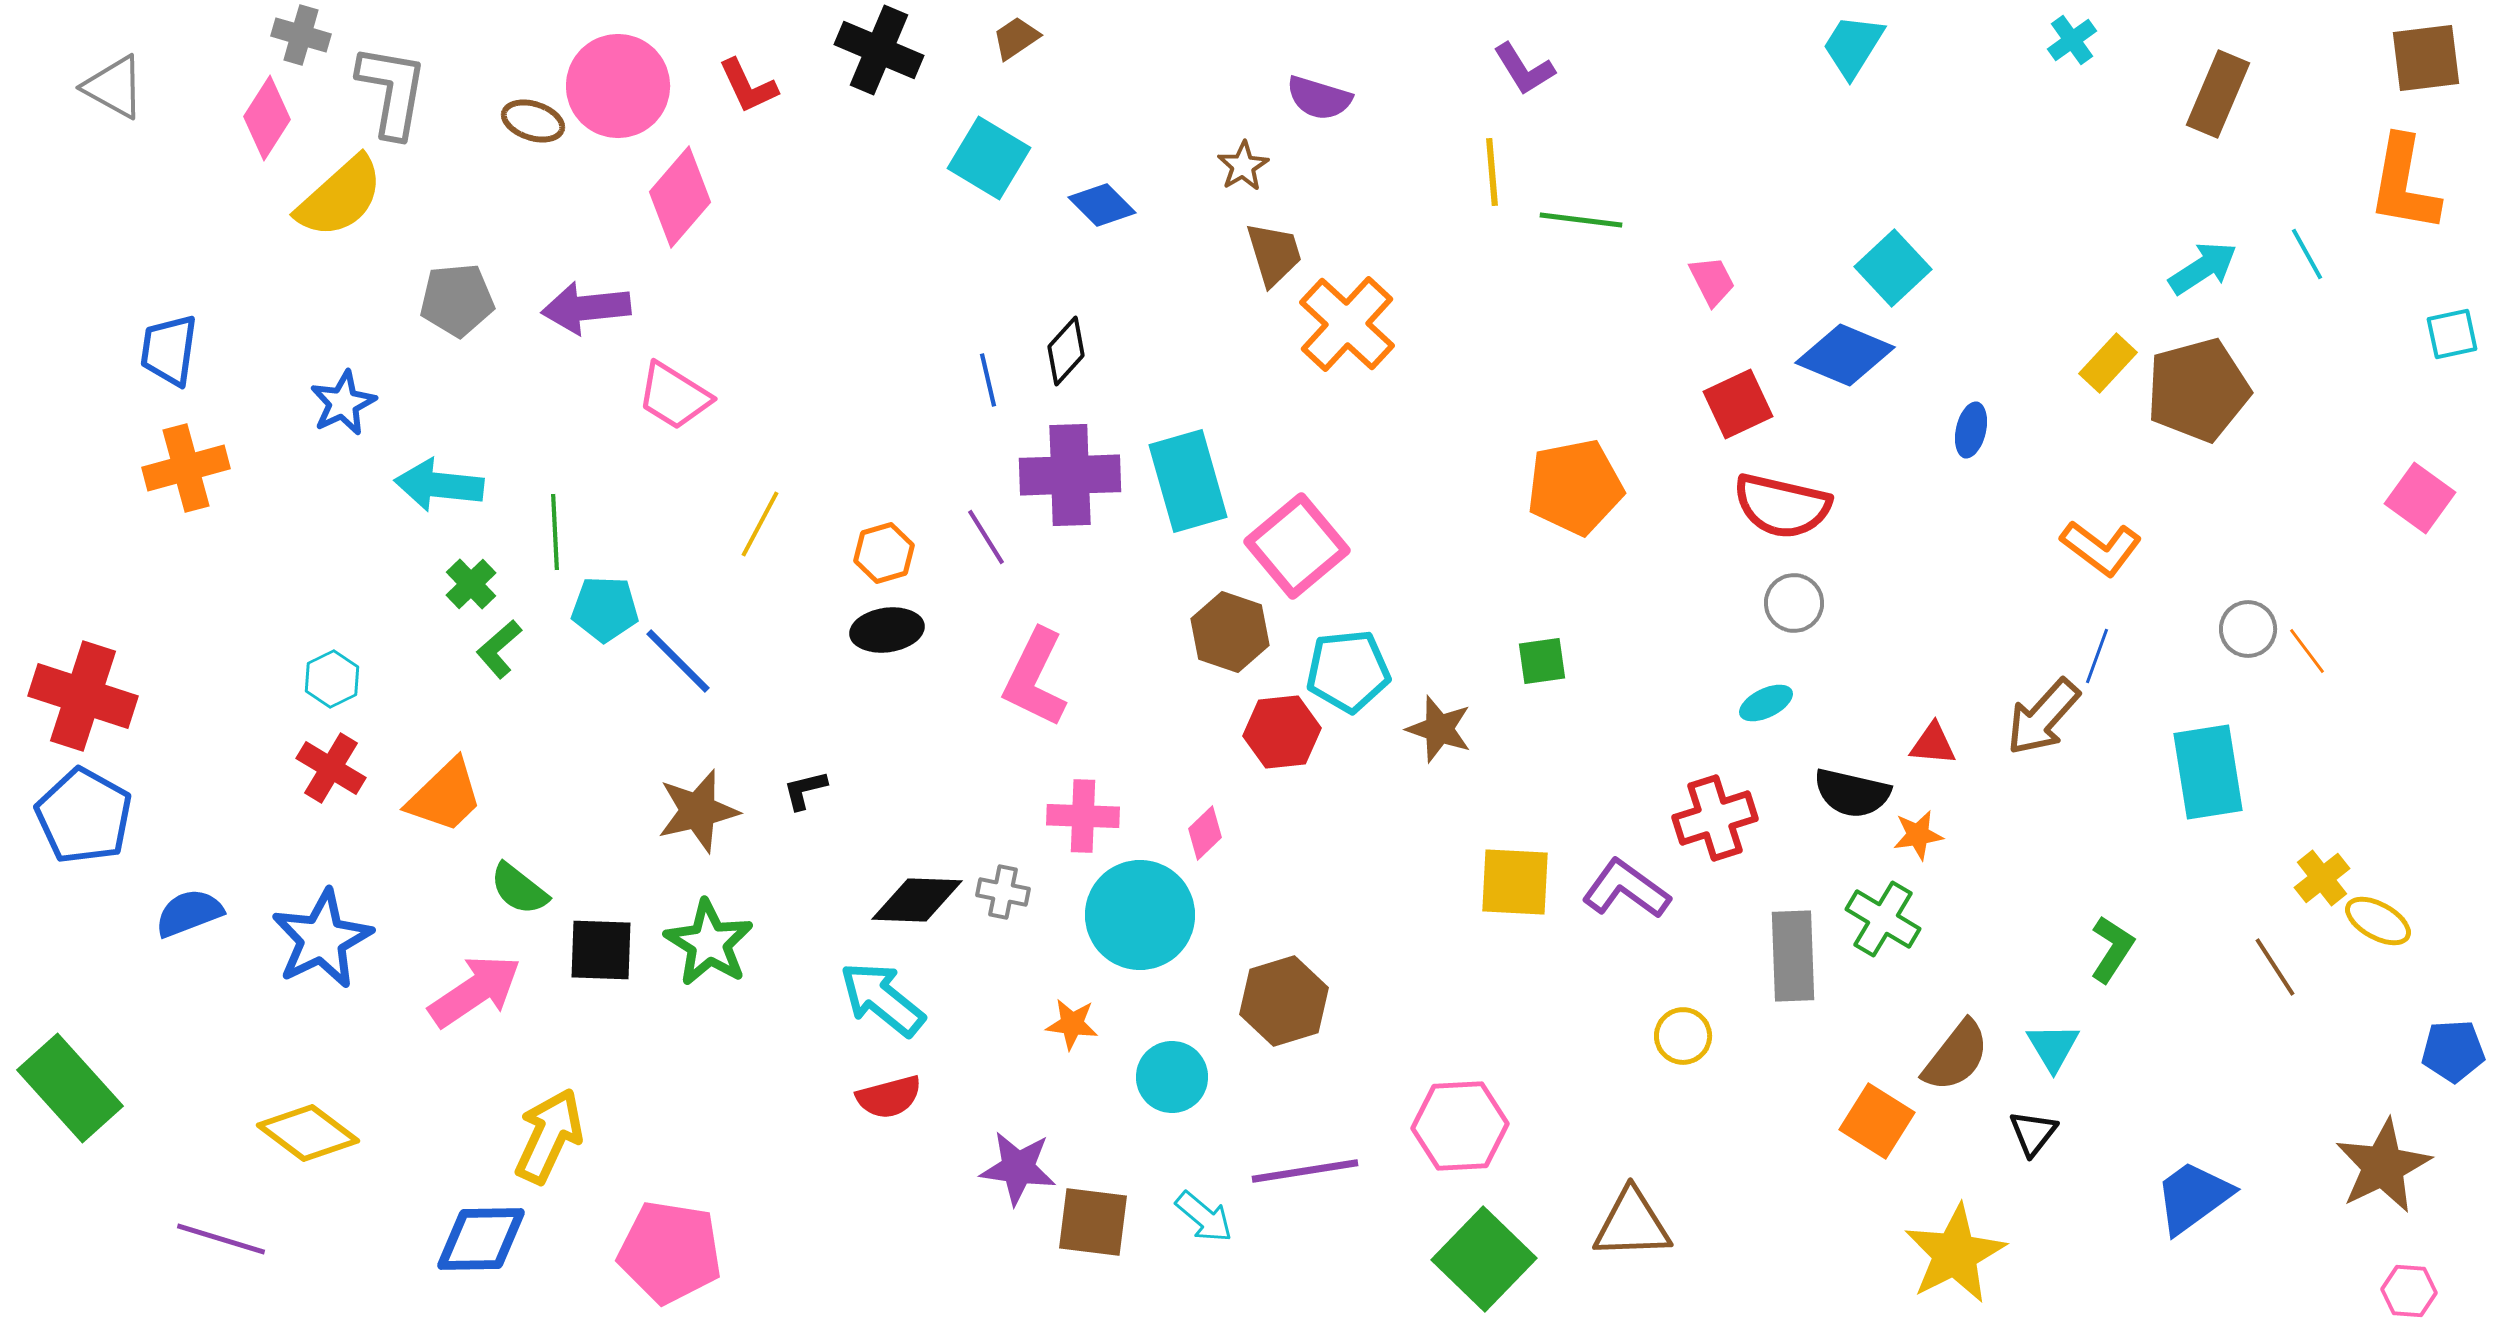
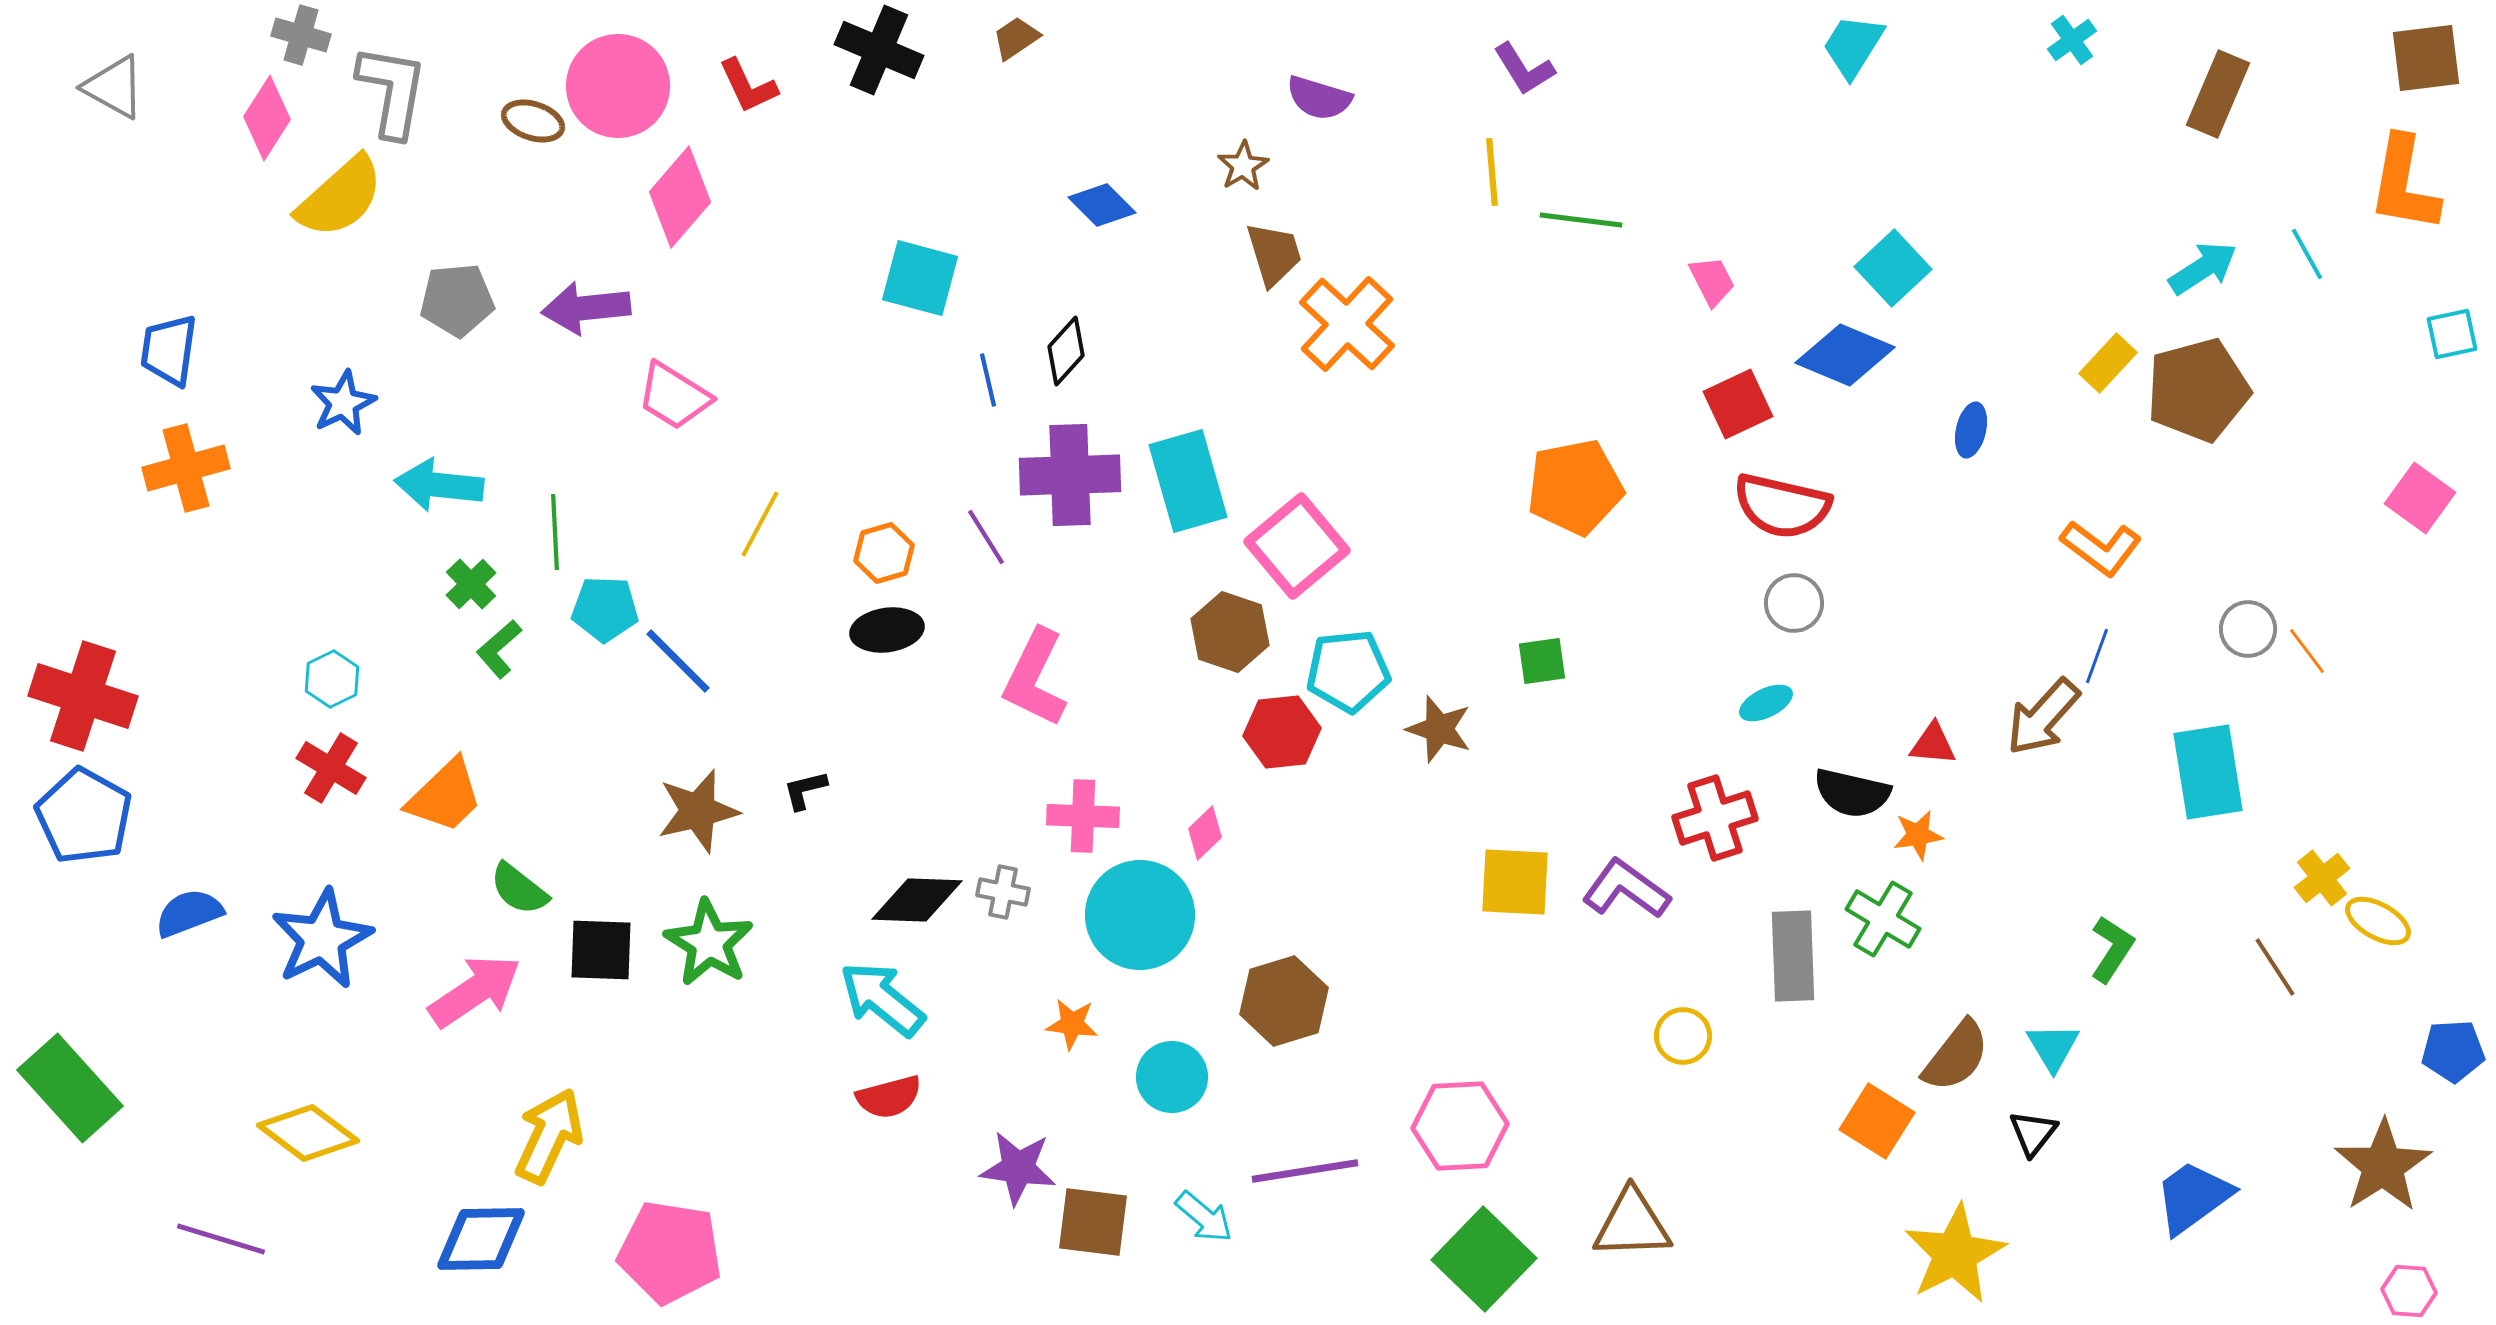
cyan square at (989, 158): moved 69 px left, 120 px down; rotated 16 degrees counterclockwise
brown star at (2383, 1166): rotated 6 degrees counterclockwise
